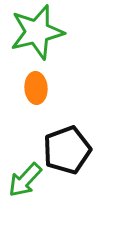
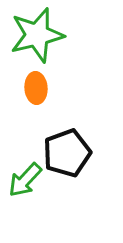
green star: moved 3 px down
black pentagon: moved 3 px down
